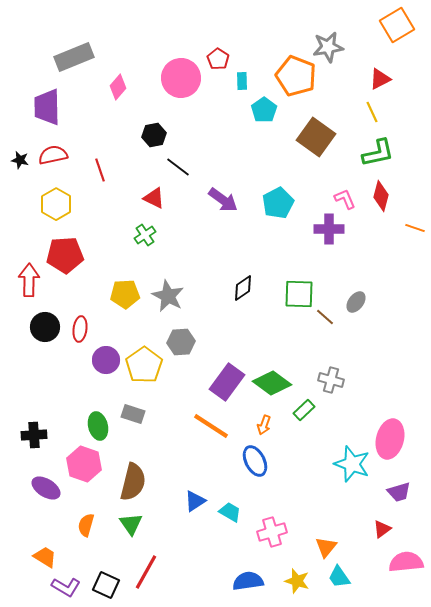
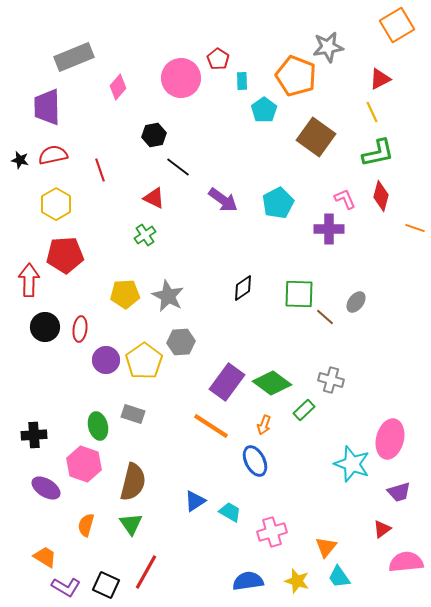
yellow pentagon at (144, 365): moved 4 px up
